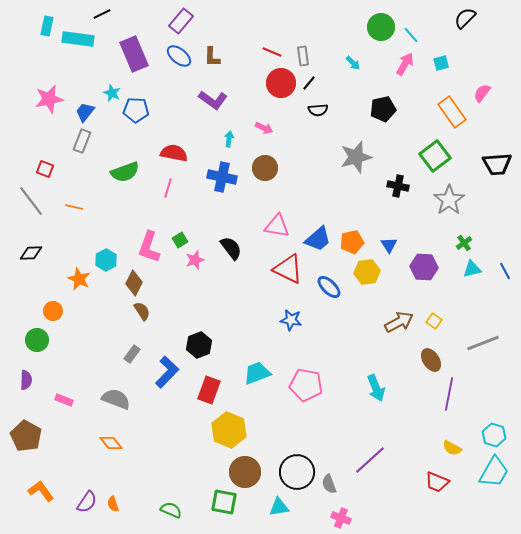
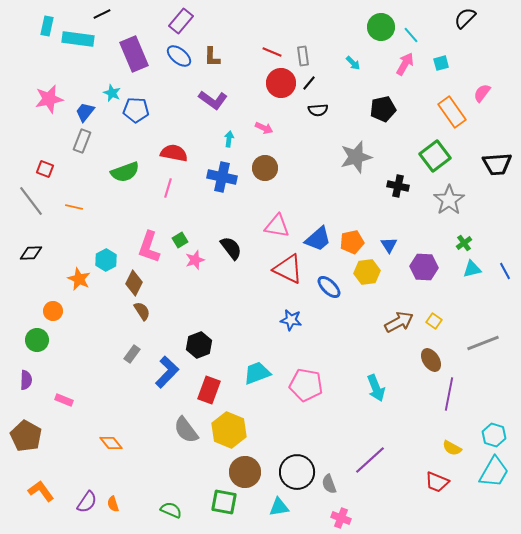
gray semicircle at (116, 399): moved 70 px right, 31 px down; rotated 148 degrees counterclockwise
